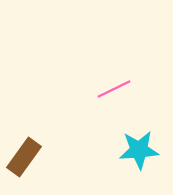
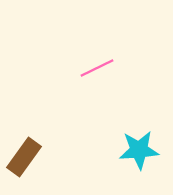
pink line: moved 17 px left, 21 px up
